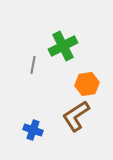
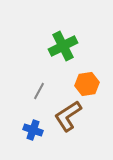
gray line: moved 6 px right, 26 px down; rotated 18 degrees clockwise
brown L-shape: moved 8 px left
